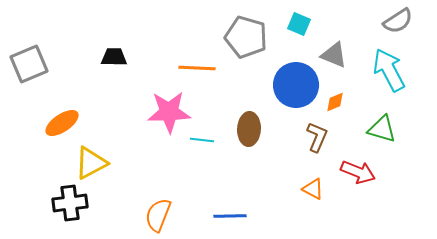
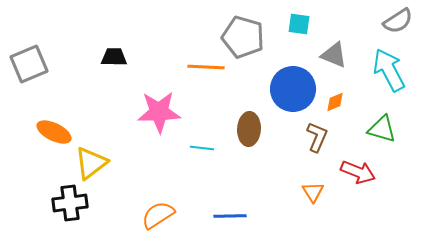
cyan square: rotated 15 degrees counterclockwise
gray pentagon: moved 3 px left
orange line: moved 9 px right, 1 px up
blue circle: moved 3 px left, 4 px down
pink star: moved 10 px left
orange ellipse: moved 8 px left, 9 px down; rotated 60 degrees clockwise
cyan line: moved 8 px down
yellow triangle: rotated 9 degrees counterclockwise
orange triangle: moved 3 px down; rotated 30 degrees clockwise
orange semicircle: rotated 36 degrees clockwise
